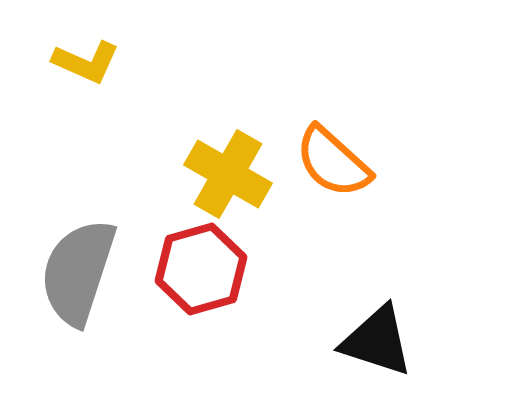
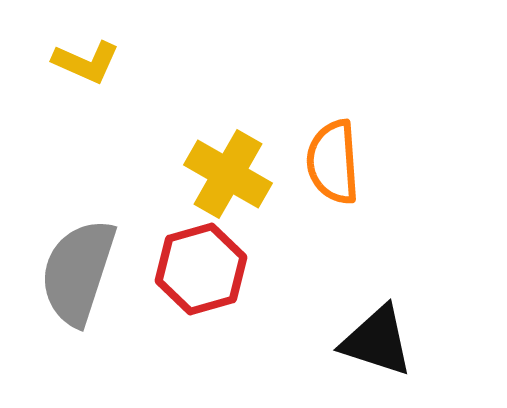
orange semicircle: rotated 44 degrees clockwise
